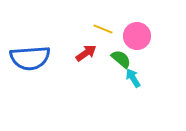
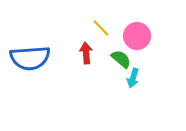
yellow line: moved 2 px left, 1 px up; rotated 24 degrees clockwise
red arrow: rotated 60 degrees counterclockwise
cyan arrow: rotated 132 degrees counterclockwise
